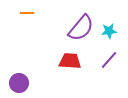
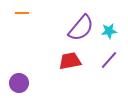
orange line: moved 5 px left
red trapezoid: rotated 15 degrees counterclockwise
